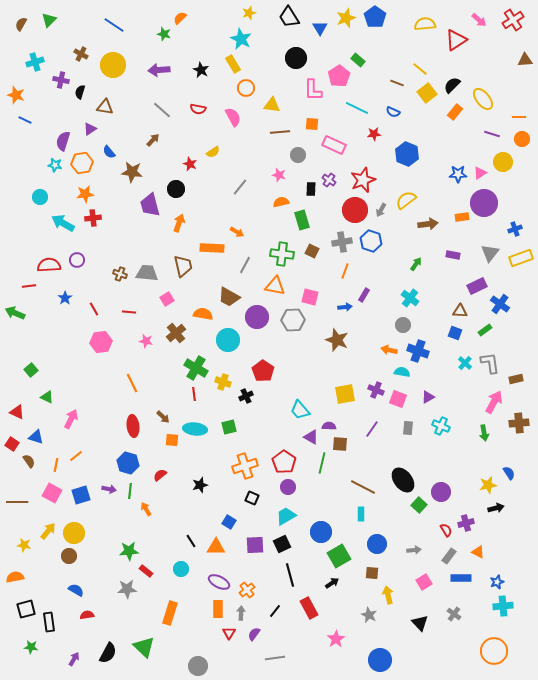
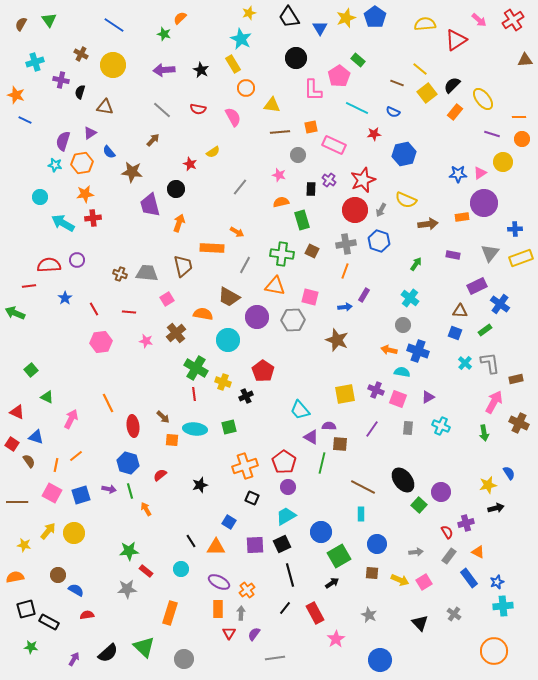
green triangle at (49, 20): rotated 21 degrees counterclockwise
purple arrow at (159, 70): moved 5 px right
orange square at (312, 124): moved 1 px left, 3 px down; rotated 16 degrees counterclockwise
purple triangle at (90, 129): moved 4 px down
blue hexagon at (407, 154): moved 3 px left; rotated 25 degrees clockwise
yellow semicircle at (406, 200): rotated 120 degrees counterclockwise
blue cross at (515, 229): rotated 16 degrees clockwise
blue hexagon at (371, 241): moved 8 px right
gray cross at (342, 242): moved 4 px right, 2 px down
orange line at (132, 383): moved 24 px left, 20 px down
brown cross at (519, 423): rotated 30 degrees clockwise
green line at (130, 491): rotated 21 degrees counterclockwise
red semicircle at (446, 530): moved 1 px right, 2 px down
gray arrow at (414, 550): moved 2 px right, 2 px down
brown circle at (69, 556): moved 11 px left, 19 px down
blue rectangle at (461, 578): moved 8 px right; rotated 54 degrees clockwise
yellow arrow at (388, 595): moved 12 px right, 15 px up; rotated 126 degrees clockwise
red rectangle at (309, 608): moved 6 px right, 5 px down
black line at (275, 611): moved 10 px right, 3 px up
black rectangle at (49, 622): rotated 54 degrees counterclockwise
black semicircle at (108, 653): rotated 20 degrees clockwise
gray circle at (198, 666): moved 14 px left, 7 px up
